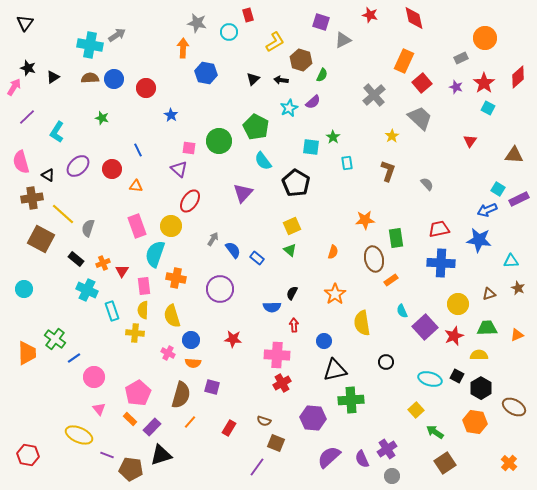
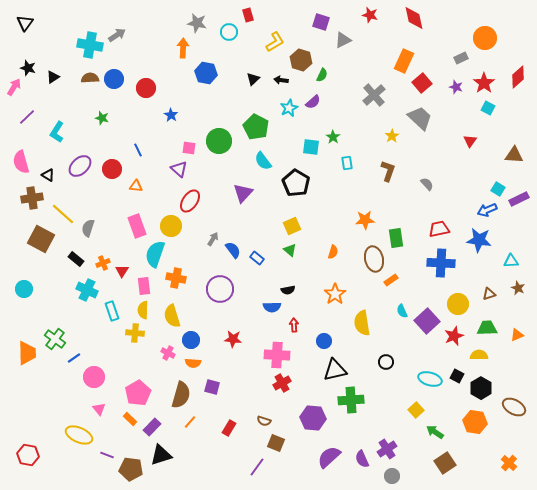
purple ellipse at (78, 166): moved 2 px right
black semicircle at (292, 293): moved 4 px left, 3 px up; rotated 128 degrees counterclockwise
purple square at (425, 327): moved 2 px right, 6 px up
